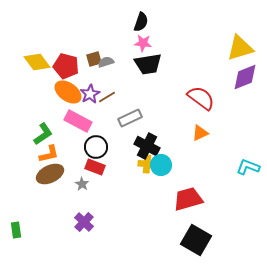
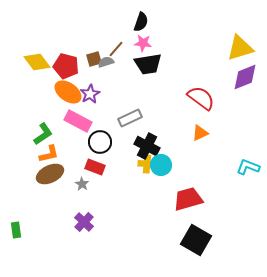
brown line: moved 9 px right, 48 px up; rotated 18 degrees counterclockwise
black circle: moved 4 px right, 5 px up
